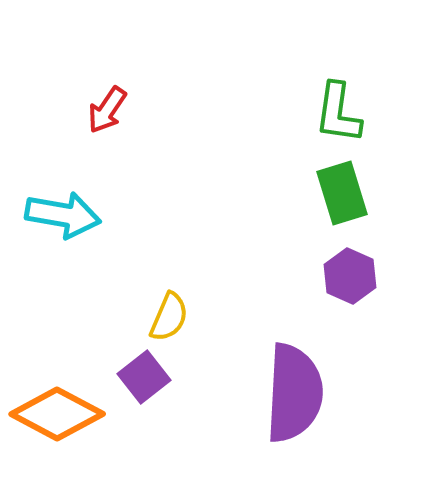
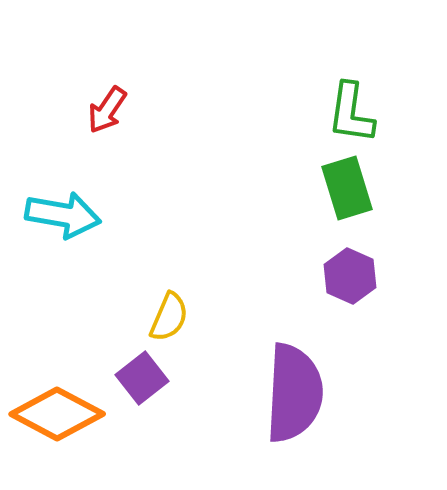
green L-shape: moved 13 px right
green rectangle: moved 5 px right, 5 px up
purple square: moved 2 px left, 1 px down
